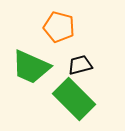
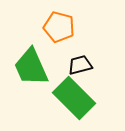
green trapezoid: rotated 42 degrees clockwise
green rectangle: moved 1 px up
